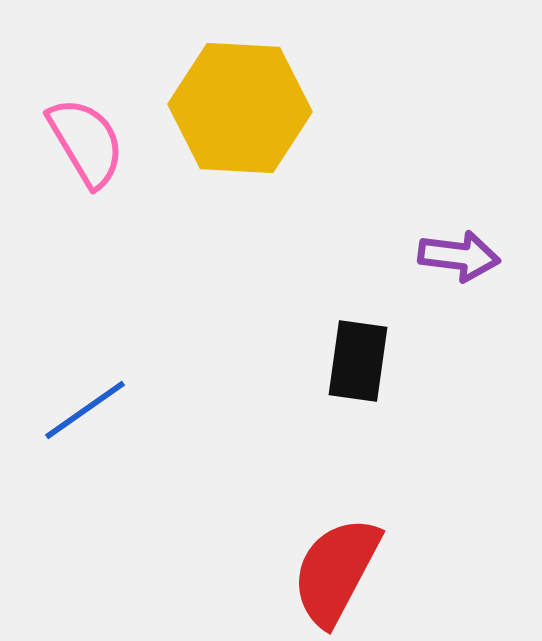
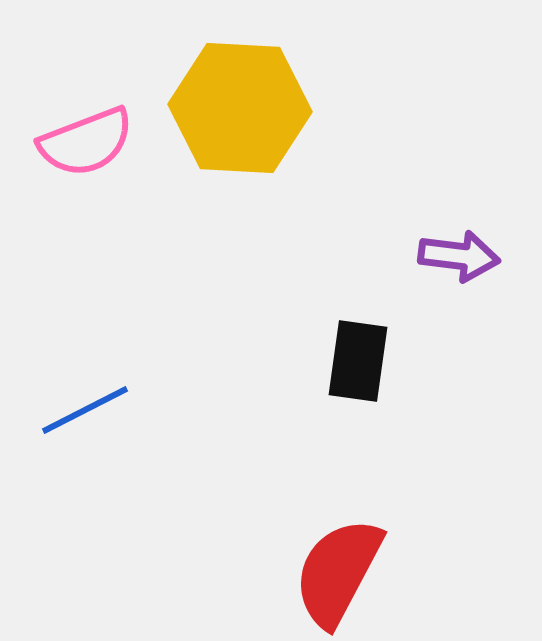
pink semicircle: rotated 100 degrees clockwise
blue line: rotated 8 degrees clockwise
red semicircle: moved 2 px right, 1 px down
